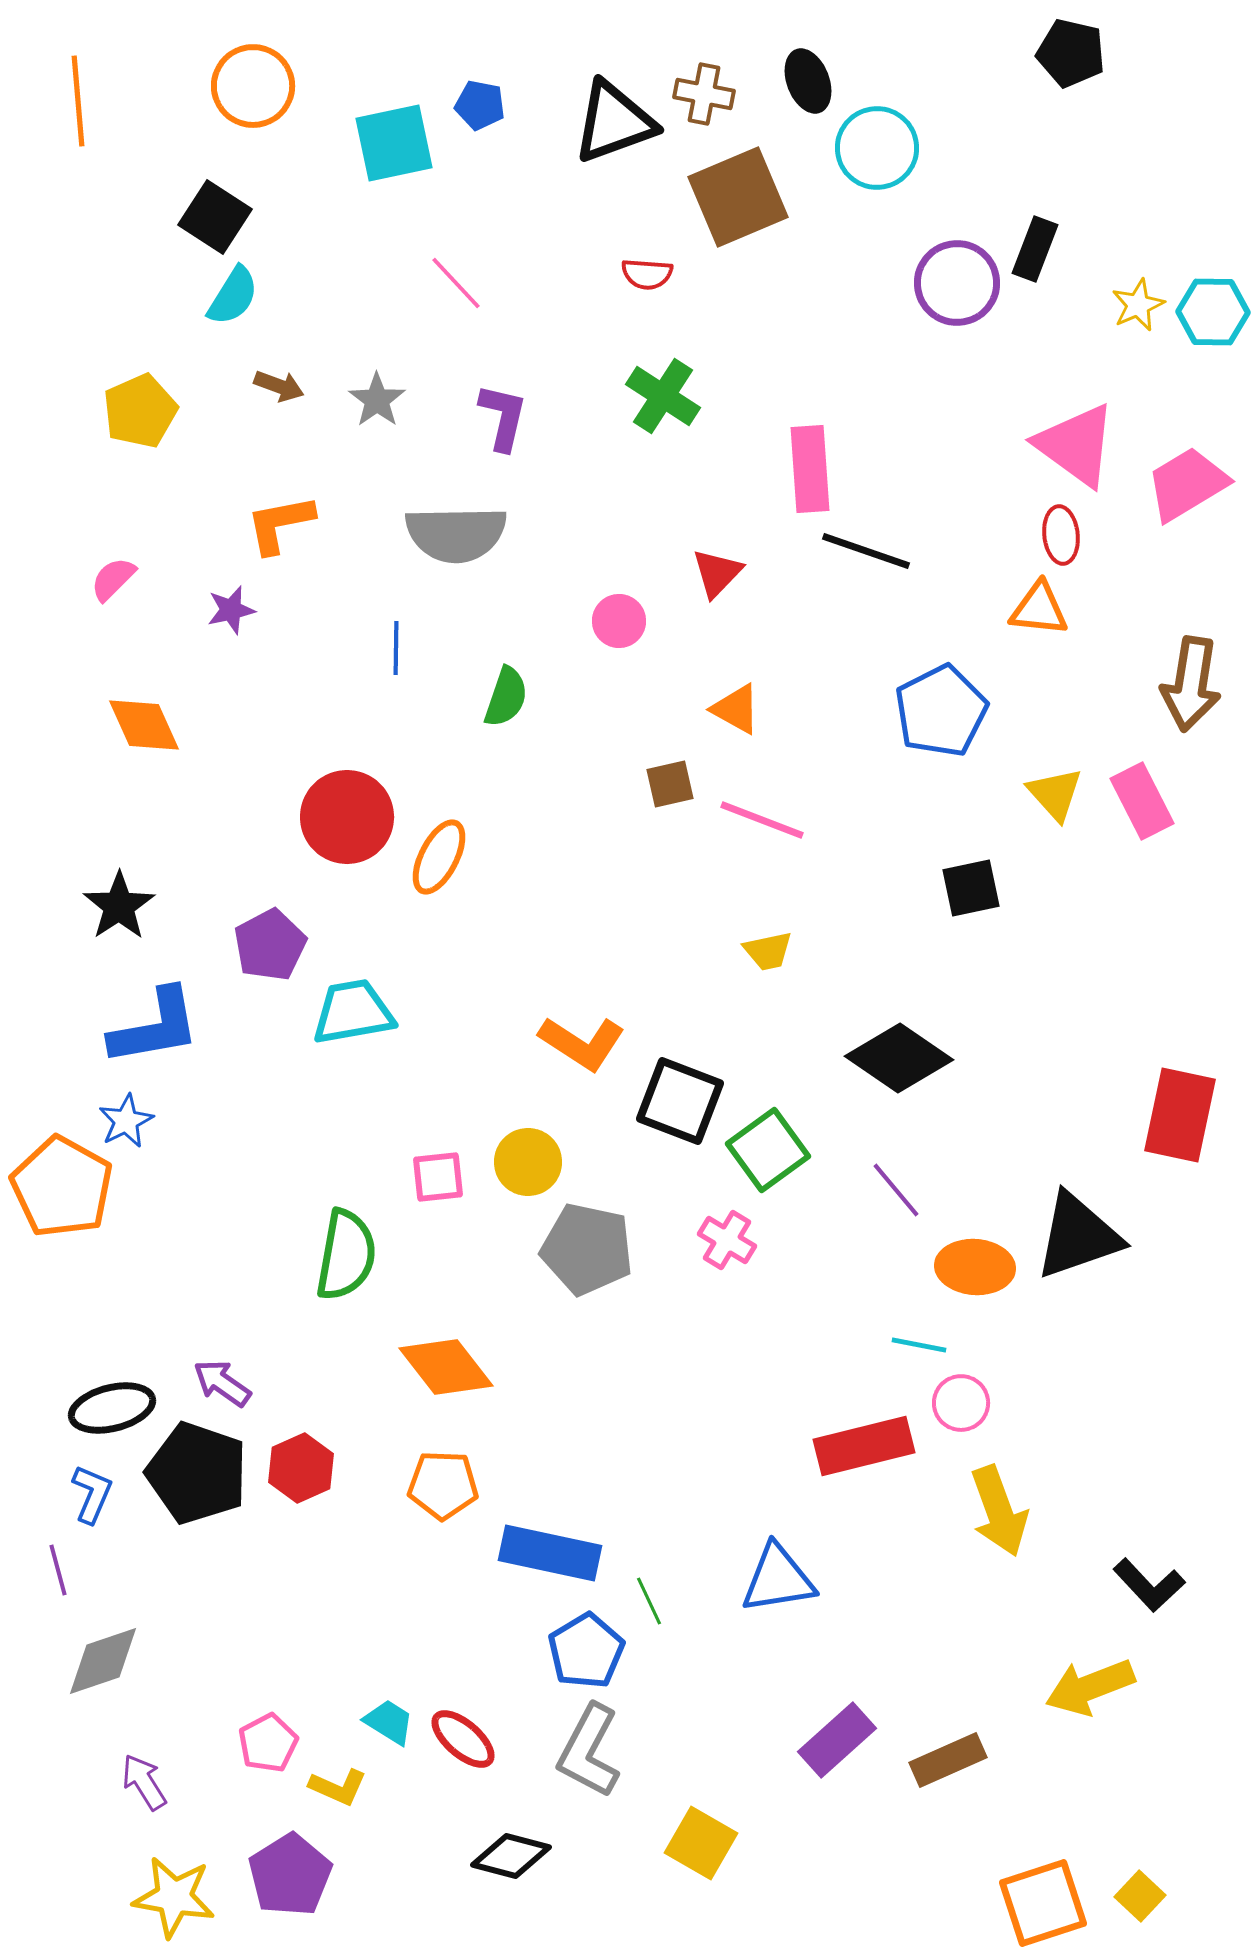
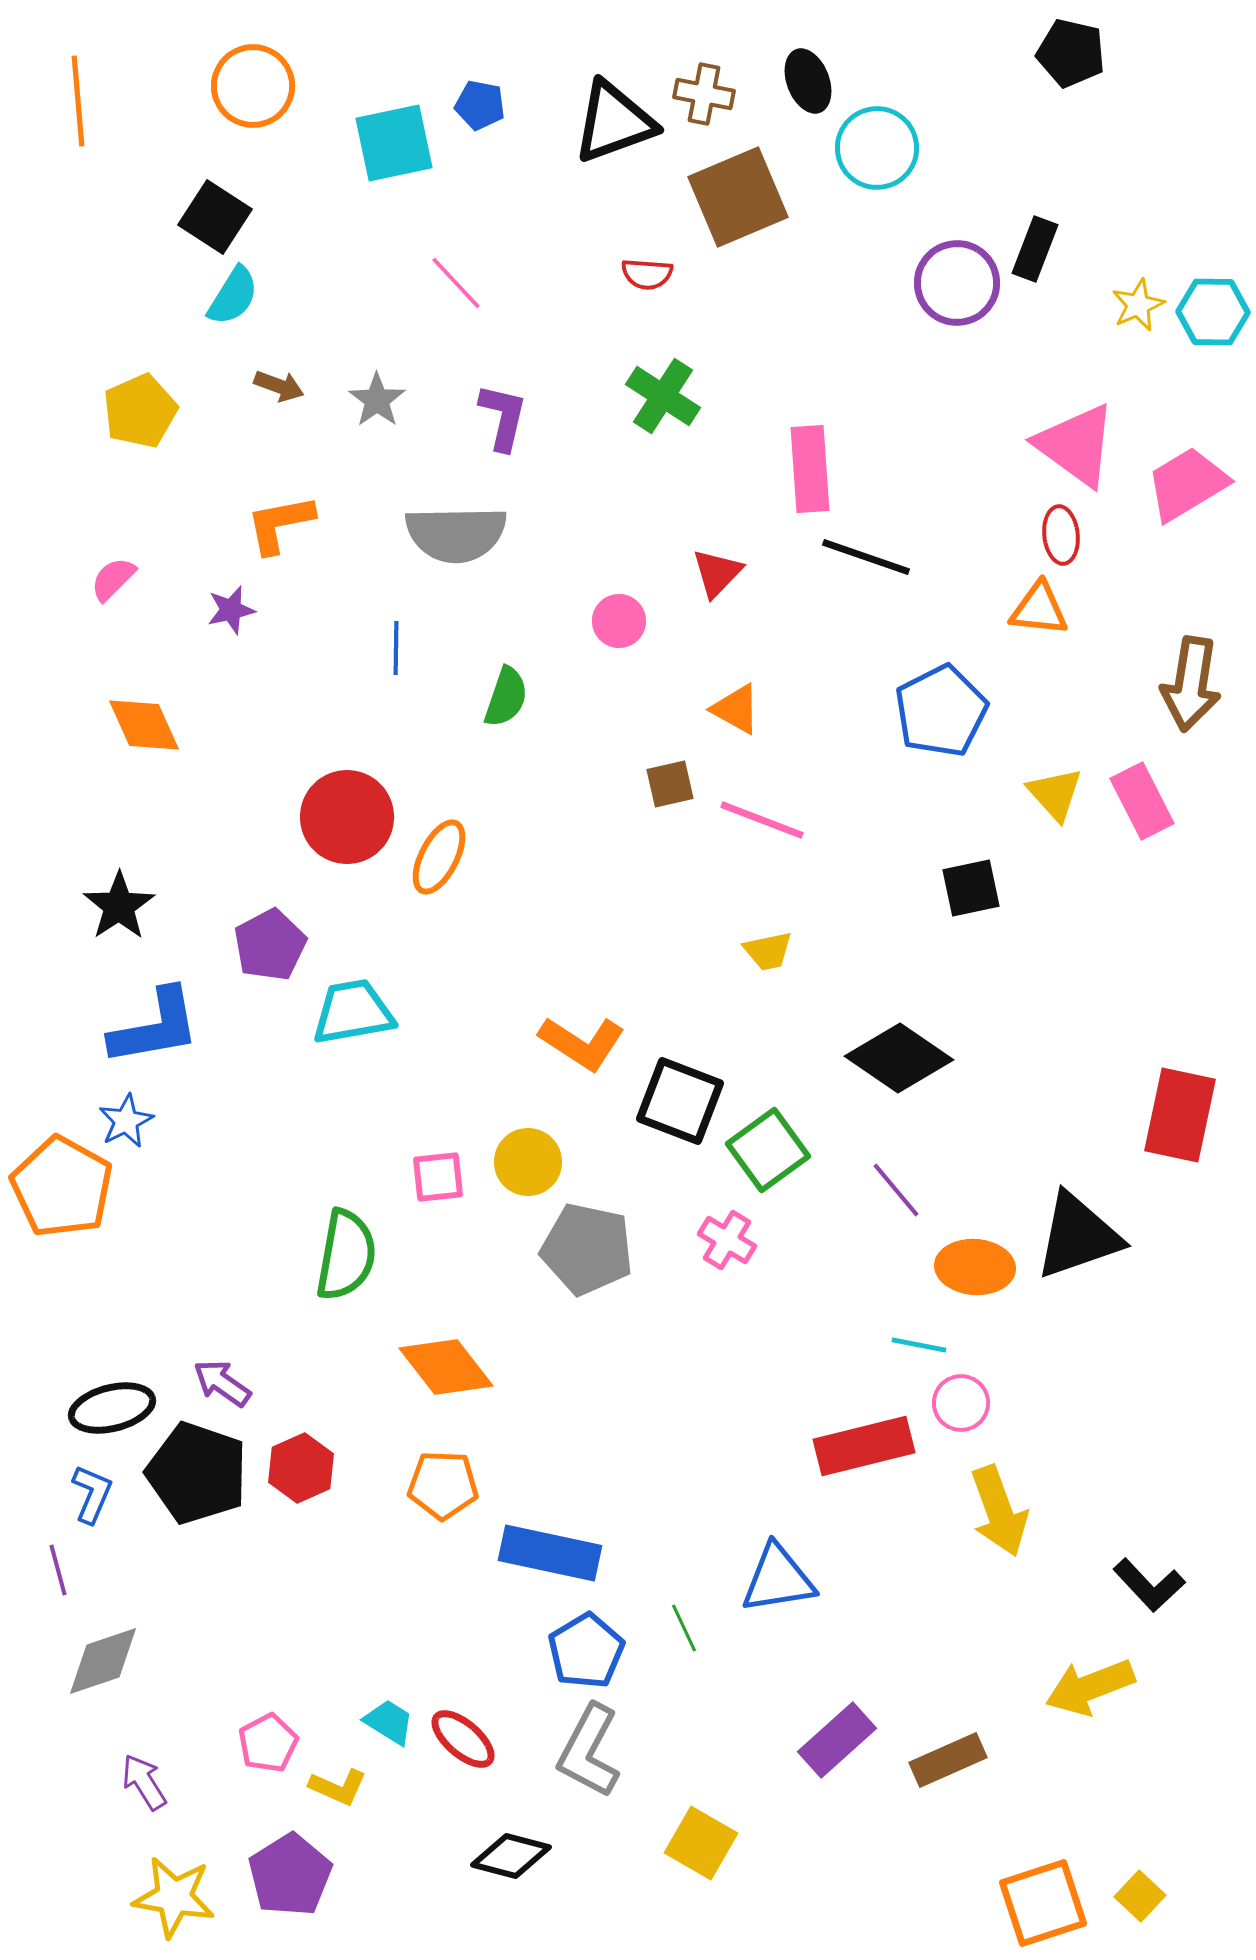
black line at (866, 551): moved 6 px down
green line at (649, 1601): moved 35 px right, 27 px down
